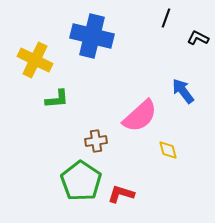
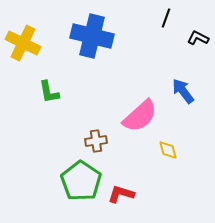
yellow cross: moved 12 px left, 17 px up
green L-shape: moved 8 px left, 7 px up; rotated 85 degrees clockwise
